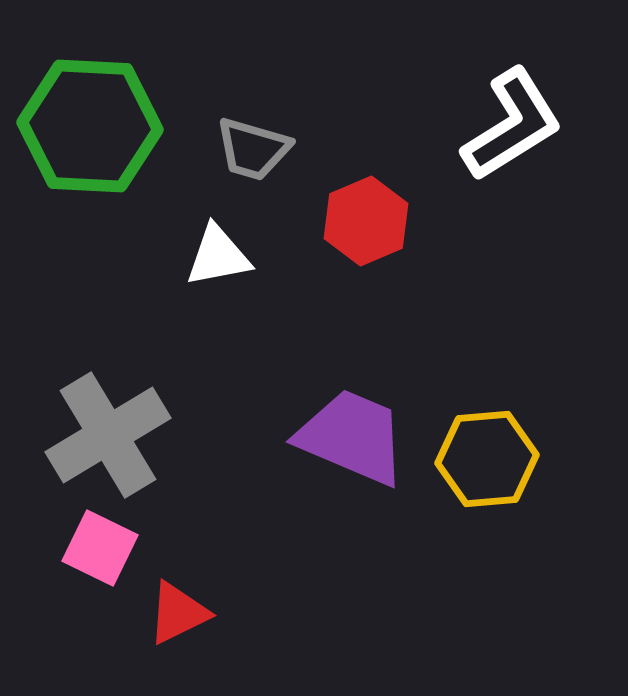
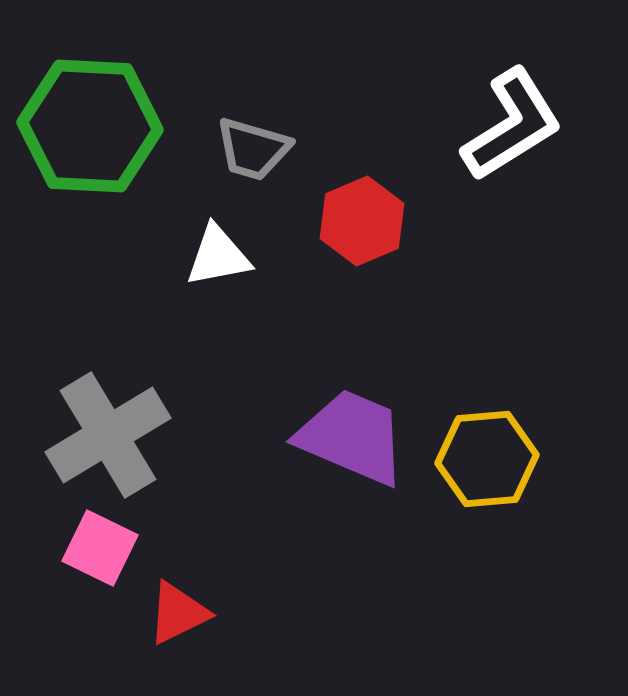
red hexagon: moved 4 px left
